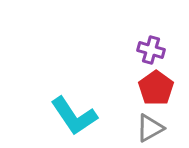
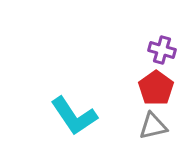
purple cross: moved 11 px right
gray triangle: moved 3 px right, 2 px up; rotated 16 degrees clockwise
